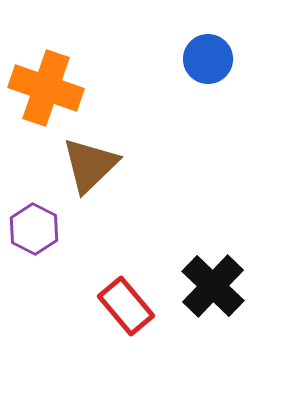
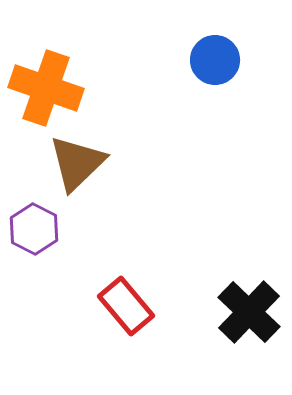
blue circle: moved 7 px right, 1 px down
brown triangle: moved 13 px left, 2 px up
black cross: moved 36 px right, 26 px down
